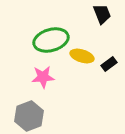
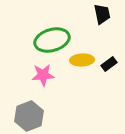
black trapezoid: rotated 10 degrees clockwise
green ellipse: moved 1 px right
yellow ellipse: moved 4 px down; rotated 20 degrees counterclockwise
pink star: moved 2 px up
